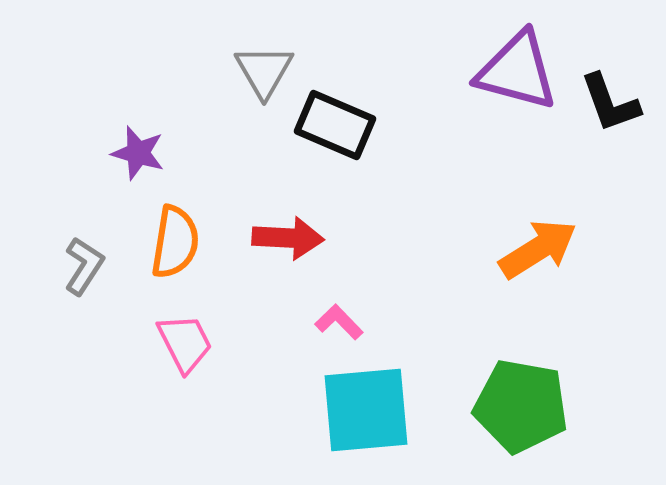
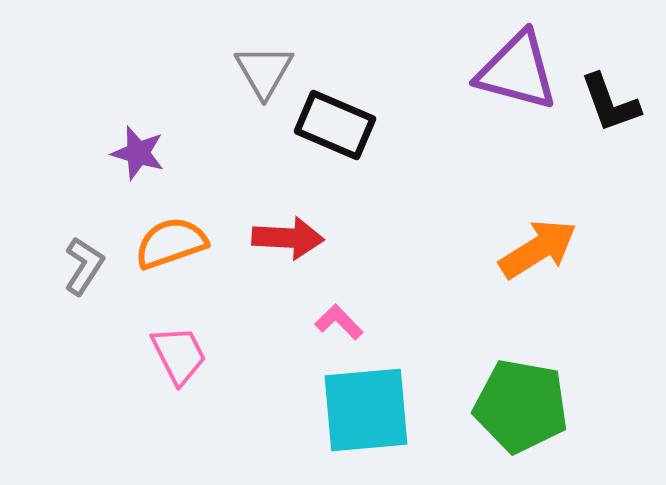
orange semicircle: moved 4 px left, 1 px down; rotated 118 degrees counterclockwise
pink trapezoid: moved 6 px left, 12 px down
